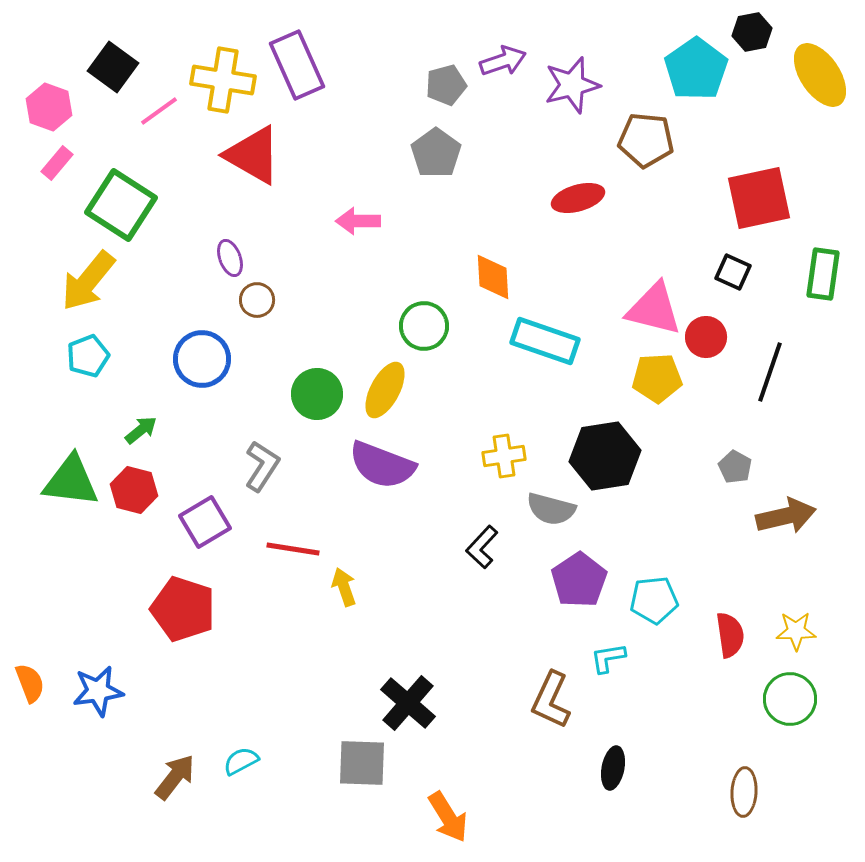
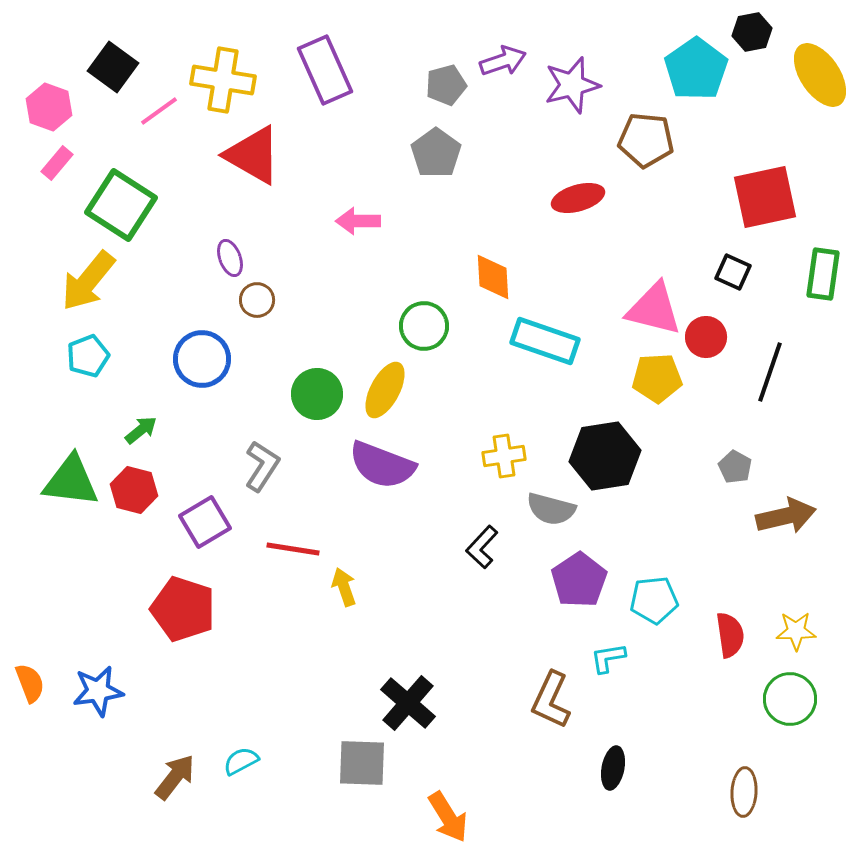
purple rectangle at (297, 65): moved 28 px right, 5 px down
red square at (759, 198): moved 6 px right, 1 px up
